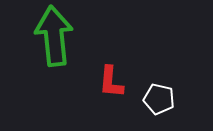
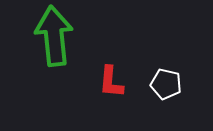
white pentagon: moved 7 px right, 15 px up
